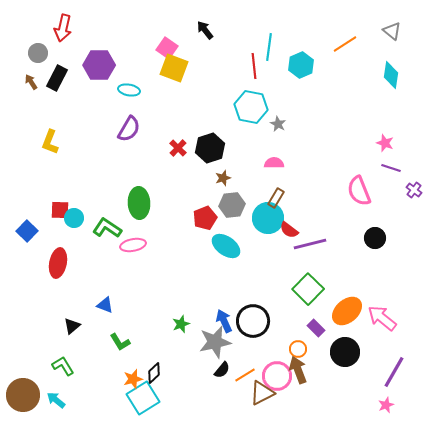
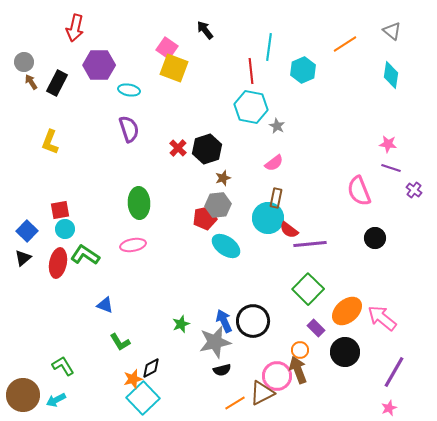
red arrow at (63, 28): moved 12 px right
gray circle at (38, 53): moved 14 px left, 9 px down
cyan hexagon at (301, 65): moved 2 px right, 5 px down
red line at (254, 66): moved 3 px left, 5 px down
black rectangle at (57, 78): moved 5 px down
gray star at (278, 124): moved 1 px left, 2 px down
purple semicircle at (129, 129): rotated 48 degrees counterclockwise
pink star at (385, 143): moved 3 px right, 1 px down; rotated 12 degrees counterclockwise
black hexagon at (210, 148): moved 3 px left, 1 px down
pink semicircle at (274, 163): rotated 144 degrees clockwise
brown rectangle at (276, 198): rotated 18 degrees counterclockwise
gray hexagon at (232, 205): moved 14 px left
red square at (60, 210): rotated 12 degrees counterclockwise
cyan circle at (74, 218): moved 9 px left, 11 px down
red pentagon at (205, 218): rotated 10 degrees clockwise
green L-shape at (107, 228): moved 22 px left, 27 px down
purple line at (310, 244): rotated 8 degrees clockwise
black triangle at (72, 326): moved 49 px left, 68 px up
orange circle at (298, 349): moved 2 px right, 1 px down
black semicircle at (222, 370): rotated 36 degrees clockwise
black diamond at (154, 373): moved 3 px left, 5 px up; rotated 15 degrees clockwise
orange line at (245, 375): moved 10 px left, 28 px down
cyan square at (143, 398): rotated 12 degrees counterclockwise
cyan arrow at (56, 400): rotated 66 degrees counterclockwise
pink star at (386, 405): moved 3 px right, 3 px down
